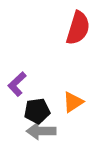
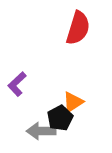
black pentagon: moved 23 px right, 7 px down; rotated 20 degrees counterclockwise
